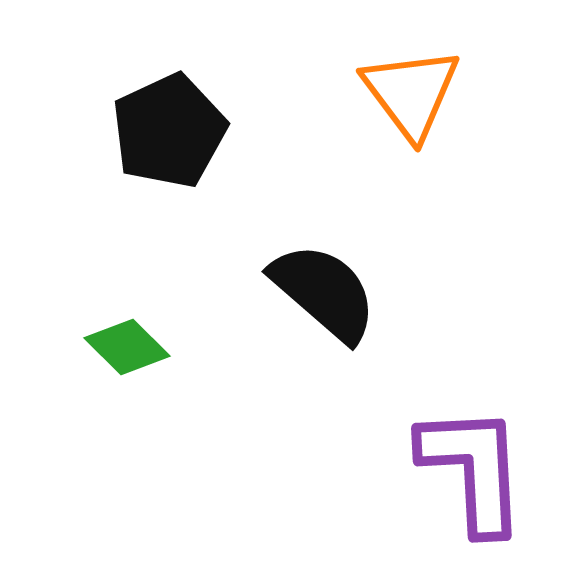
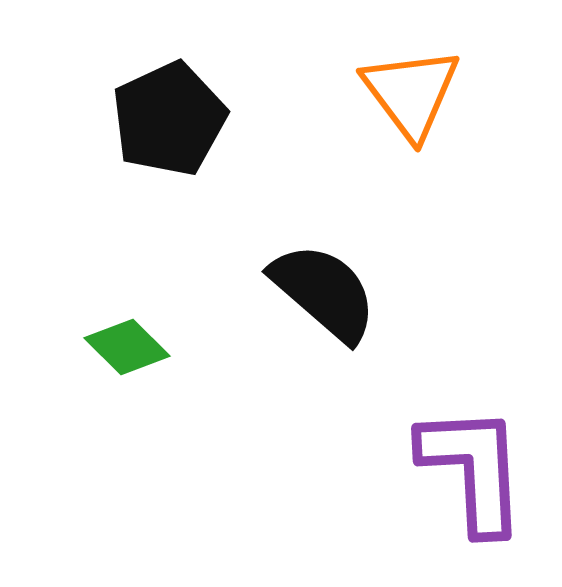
black pentagon: moved 12 px up
